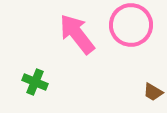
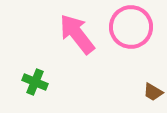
pink circle: moved 2 px down
